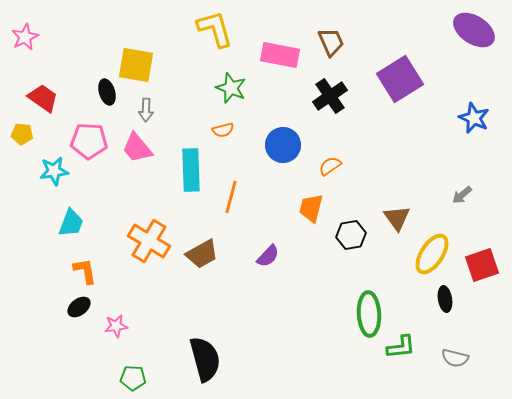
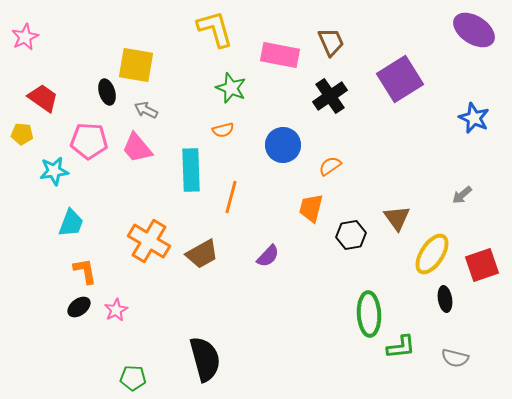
gray arrow at (146, 110): rotated 115 degrees clockwise
pink star at (116, 326): moved 16 px up; rotated 20 degrees counterclockwise
